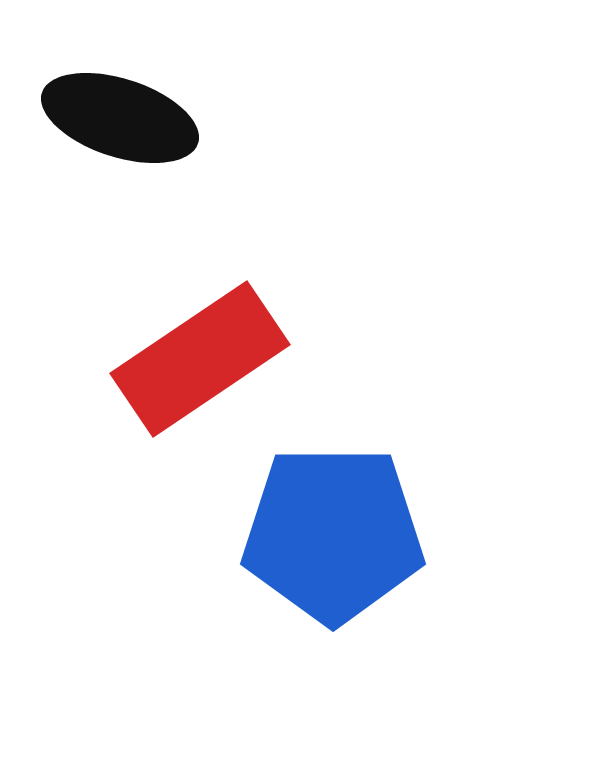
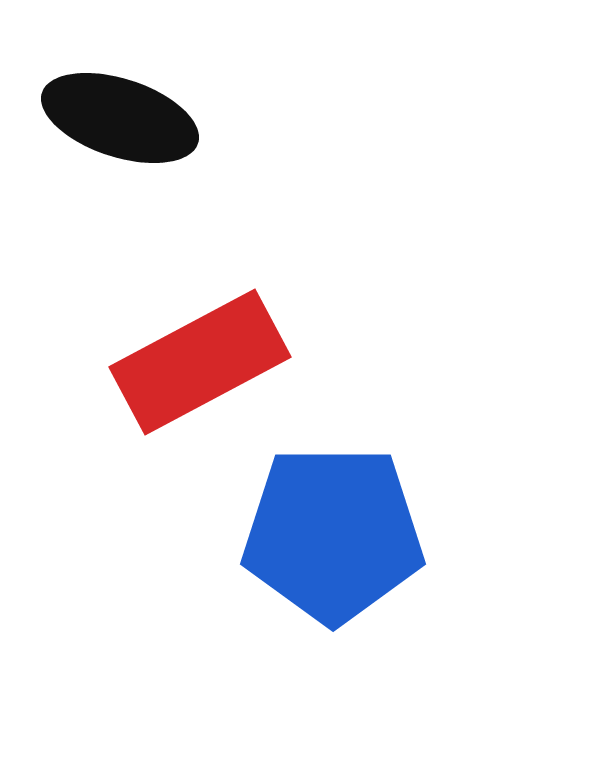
red rectangle: moved 3 px down; rotated 6 degrees clockwise
